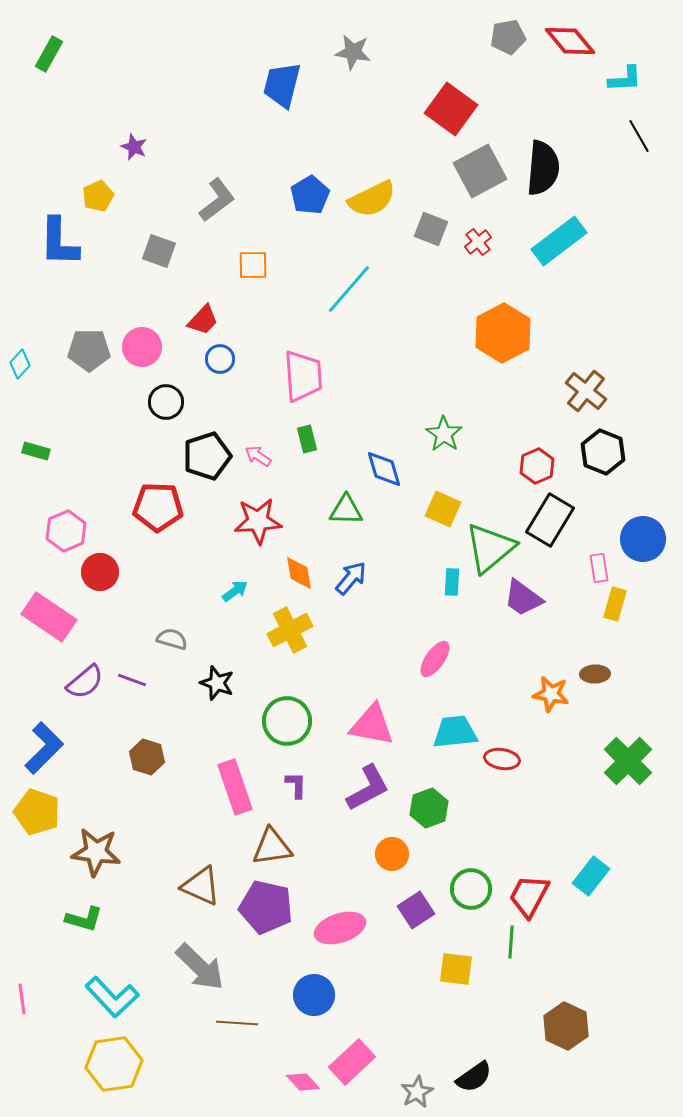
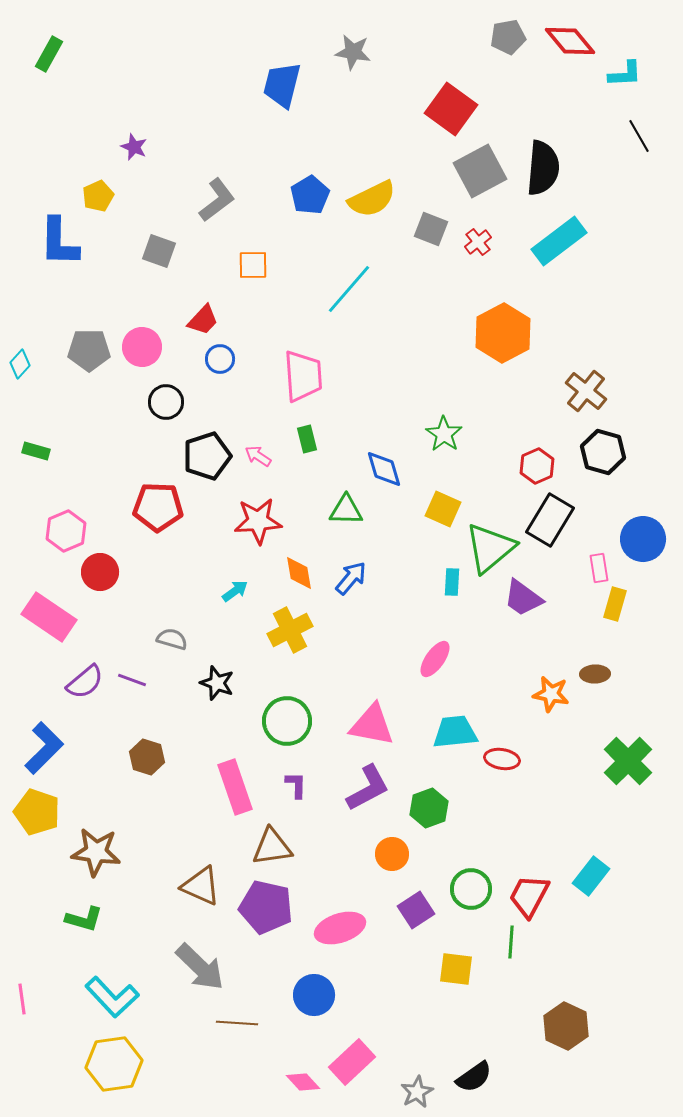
cyan L-shape at (625, 79): moved 5 px up
black hexagon at (603, 452): rotated 6 degrees counterclockwise
